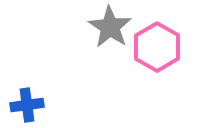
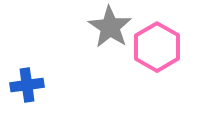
blue cross: moved 20 px up
